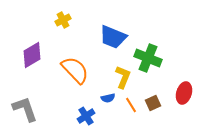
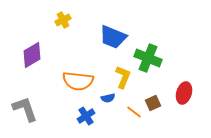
orange semicircle: moved 3 px right, 11 px down; rotated 140 degrees clockwise
orange line: moved 3 px right, 7 px down; rotated 21 degrees counterclockwise
